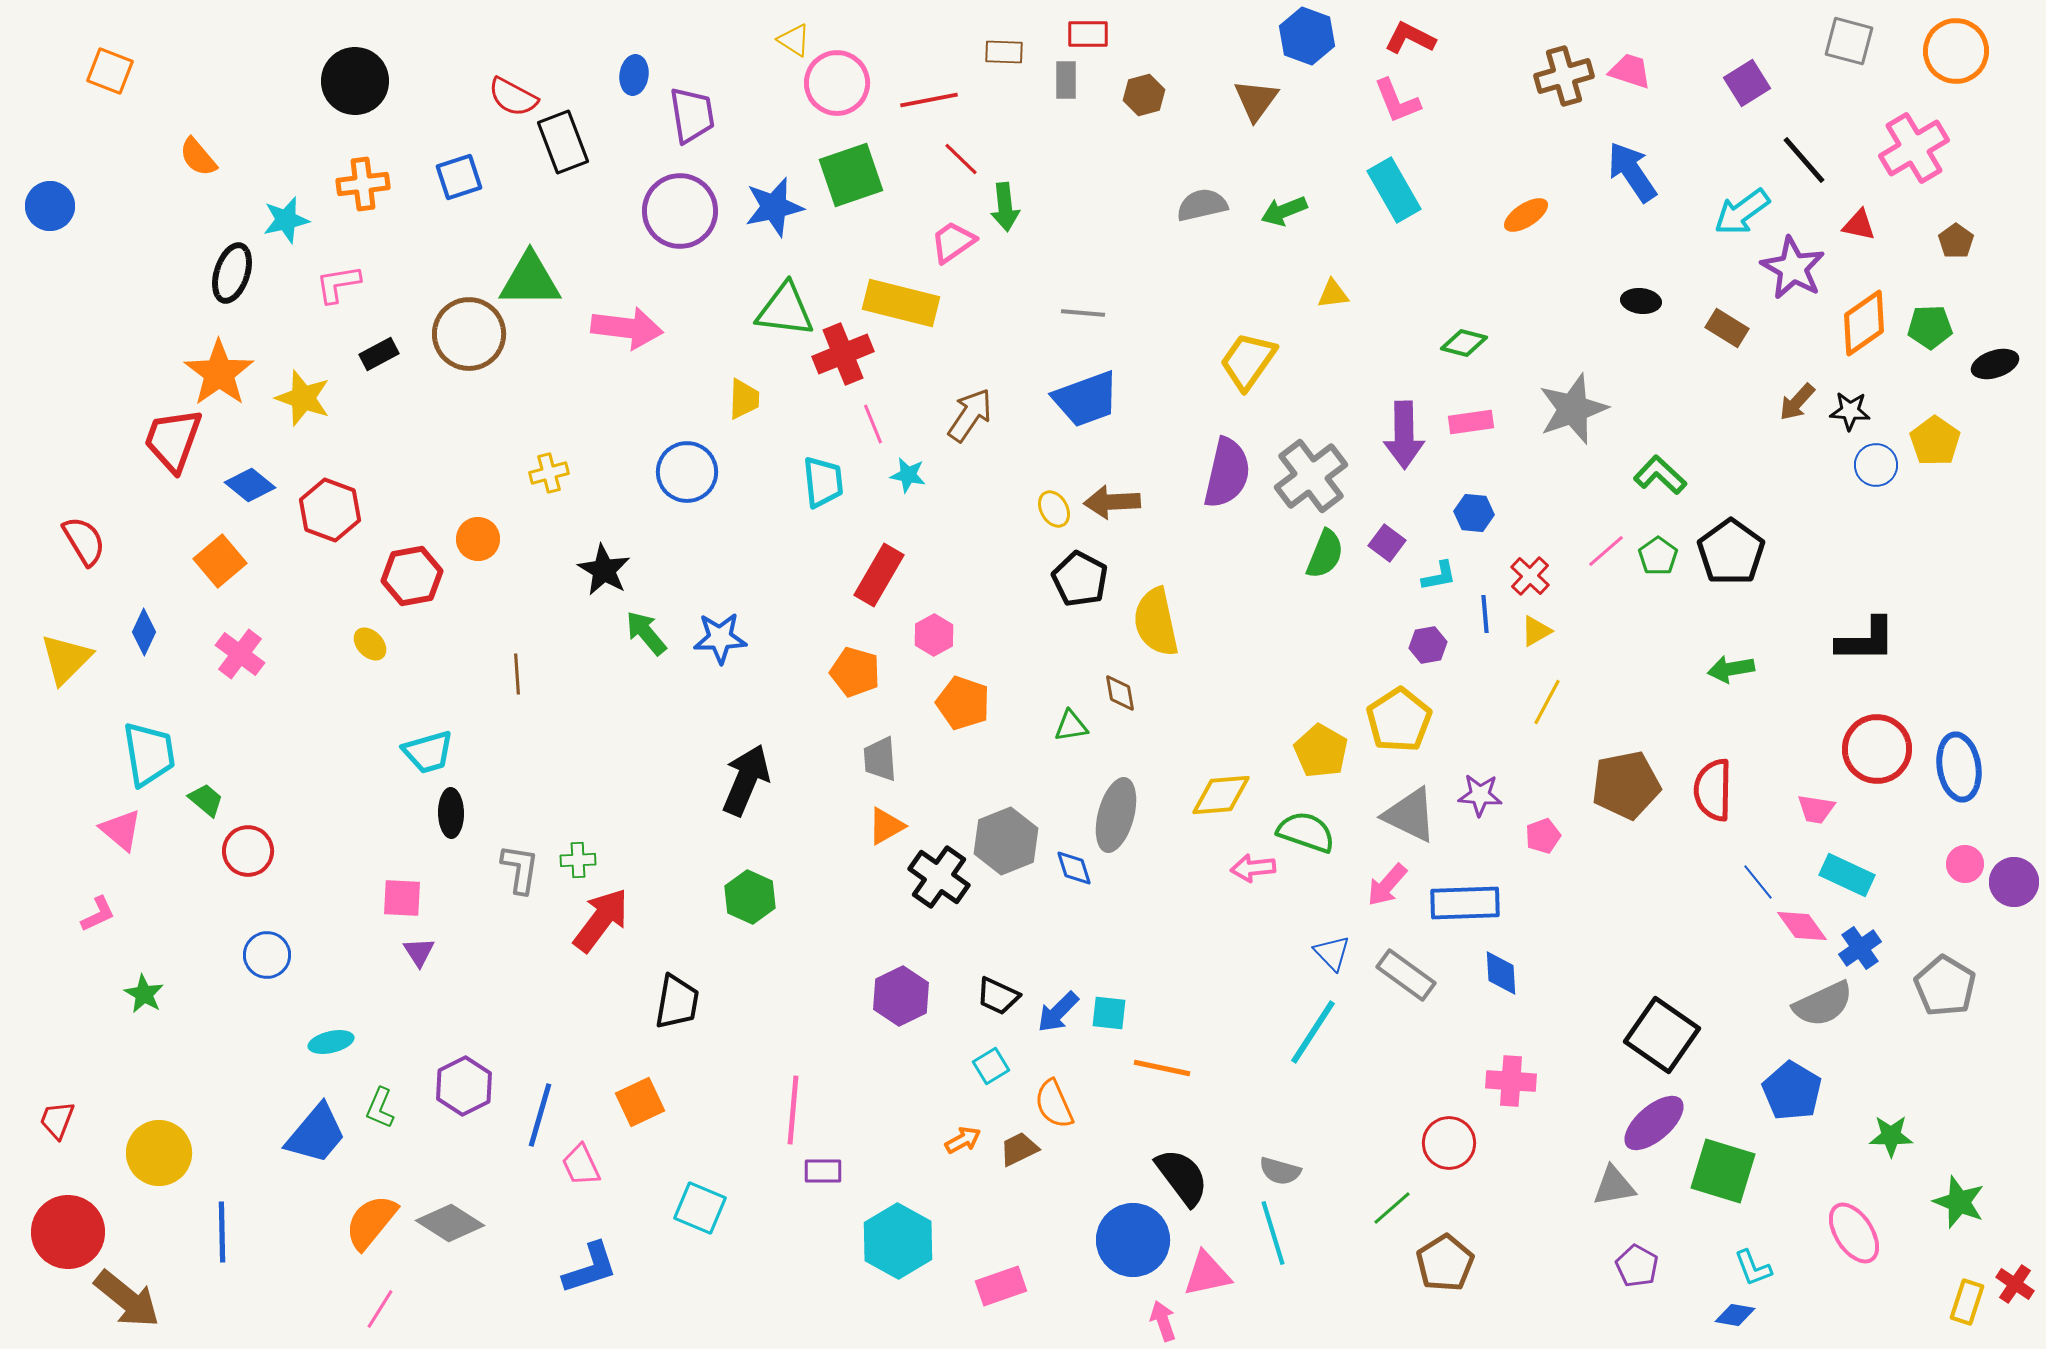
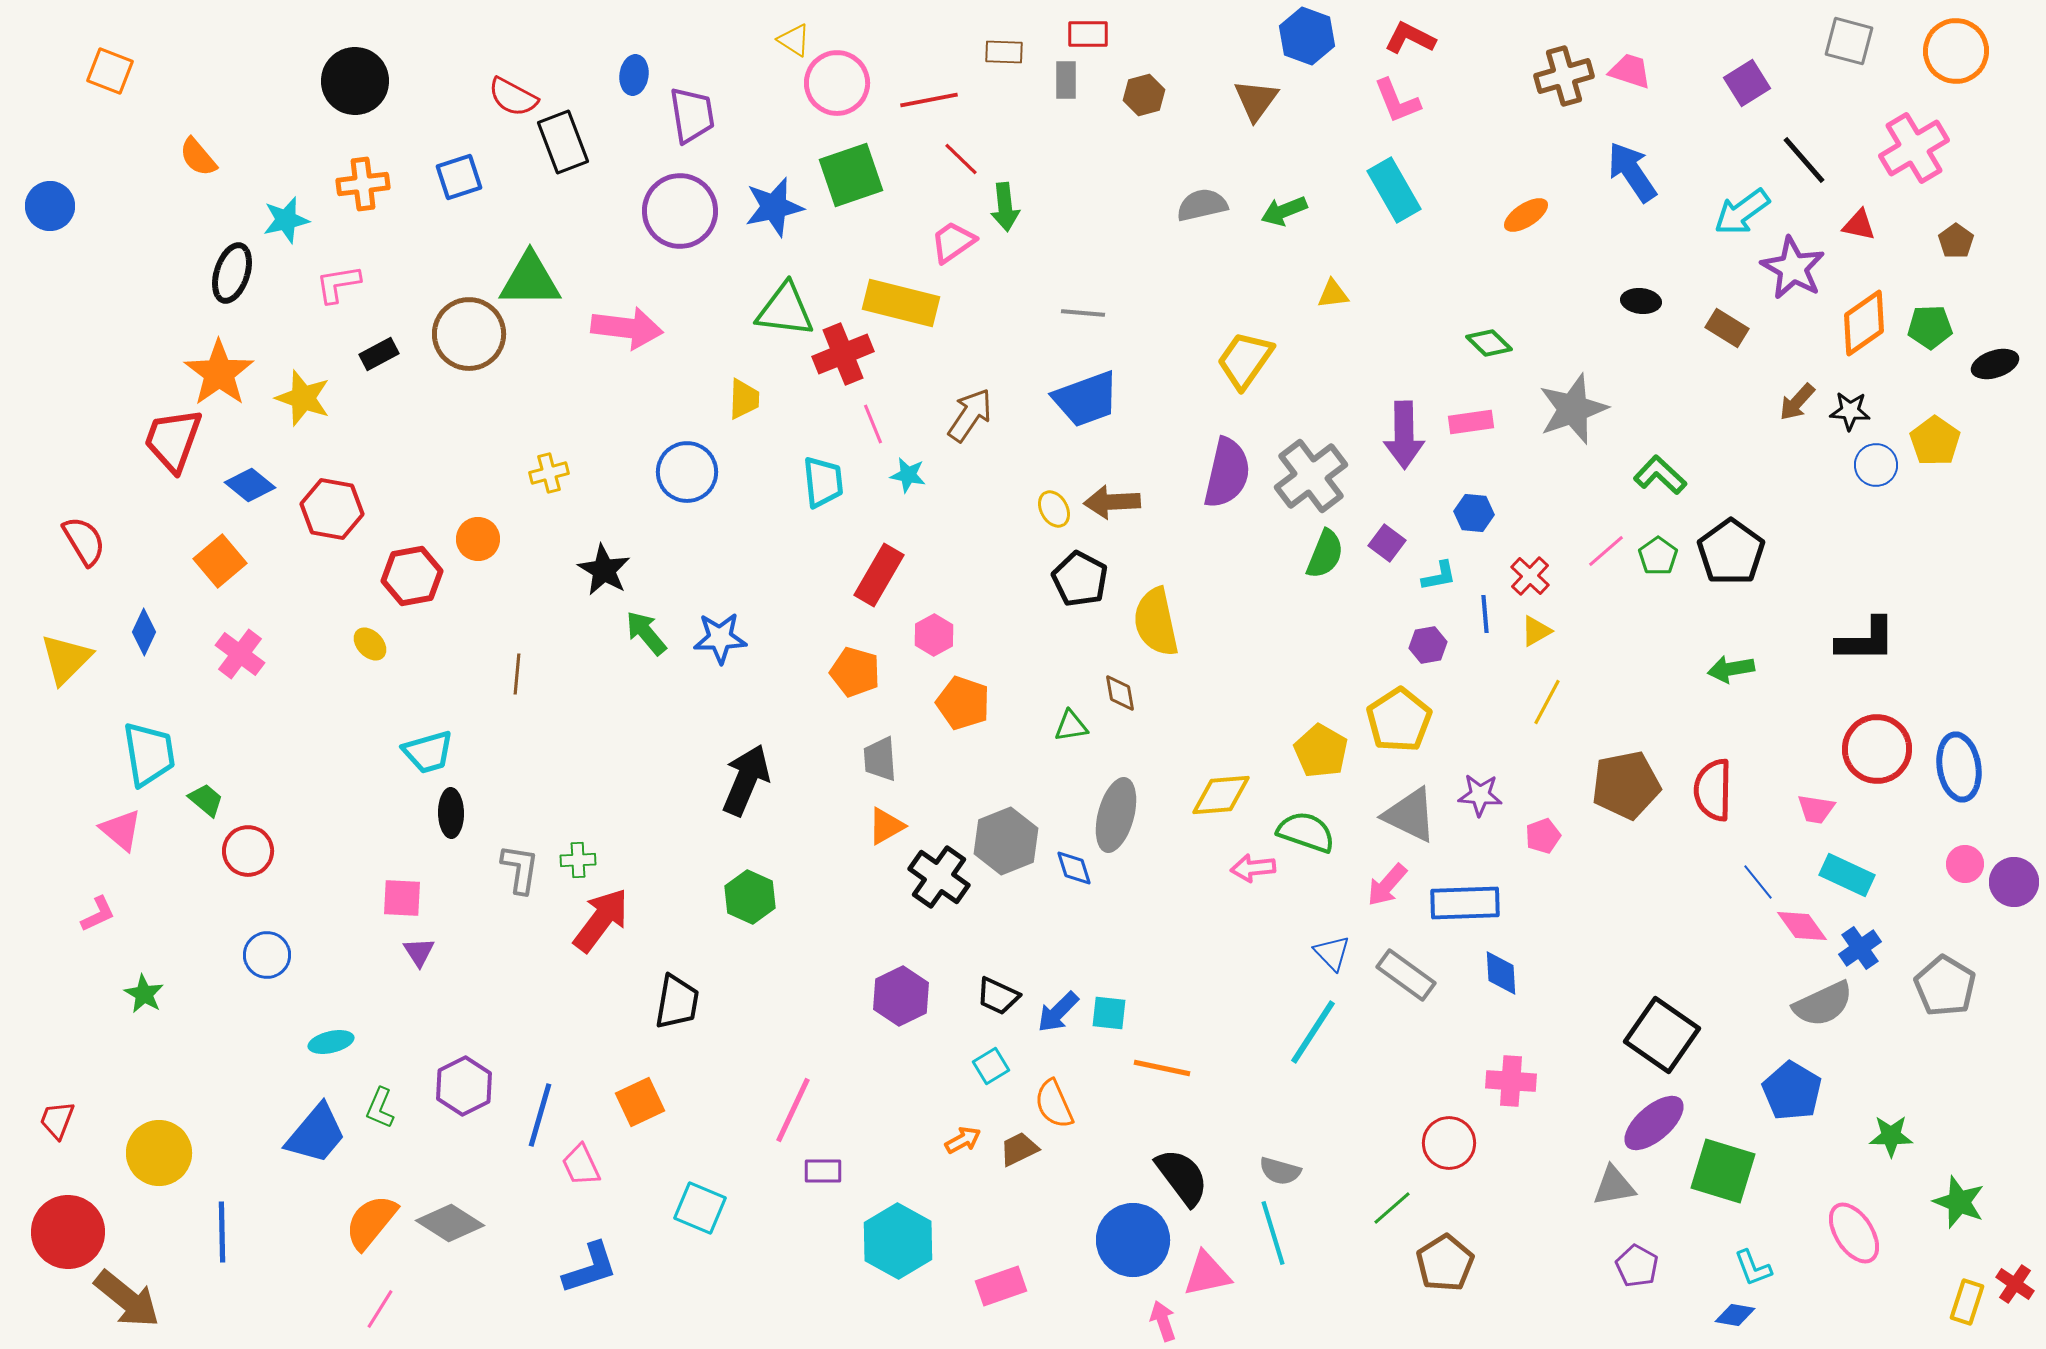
green diamond at (1464, 343): moved 25 px right; rotated 30 degrees clockwise
yellow trapezoid at (1248, 361): moved 3 px left, 1 px up
red hexagon at (330, 510): moved 2 px right, 1 px up; rotated 10 degrees counterclockwise
brown line at (517, 674): rotated 9 degrees clockwise
pink line at (793, 1110): rotated 20 degrees clockwise
